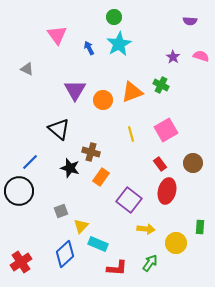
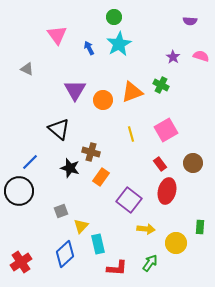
cyan rectangle: rotated 54 degrees clockwise
